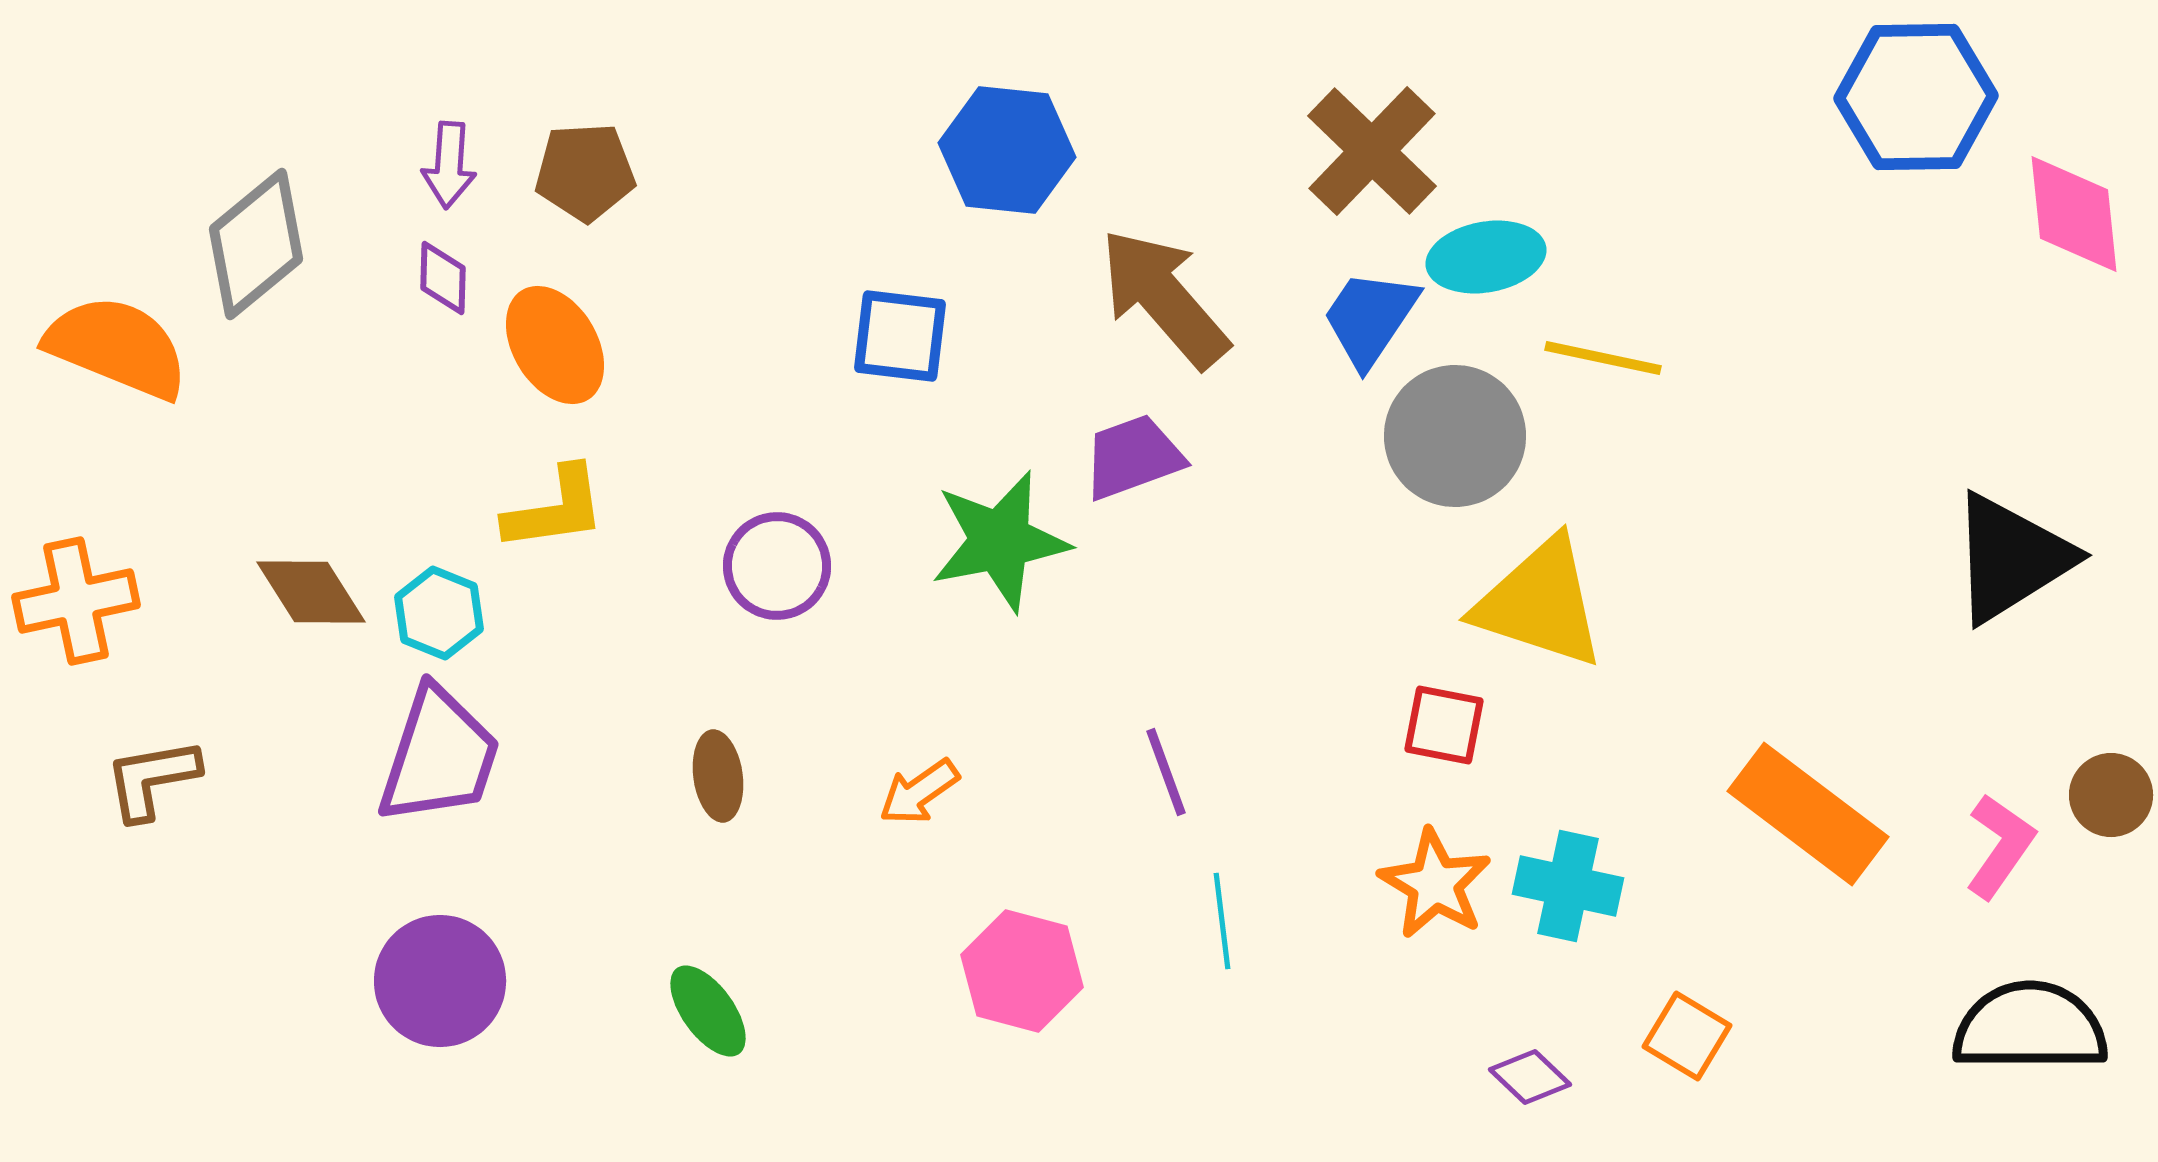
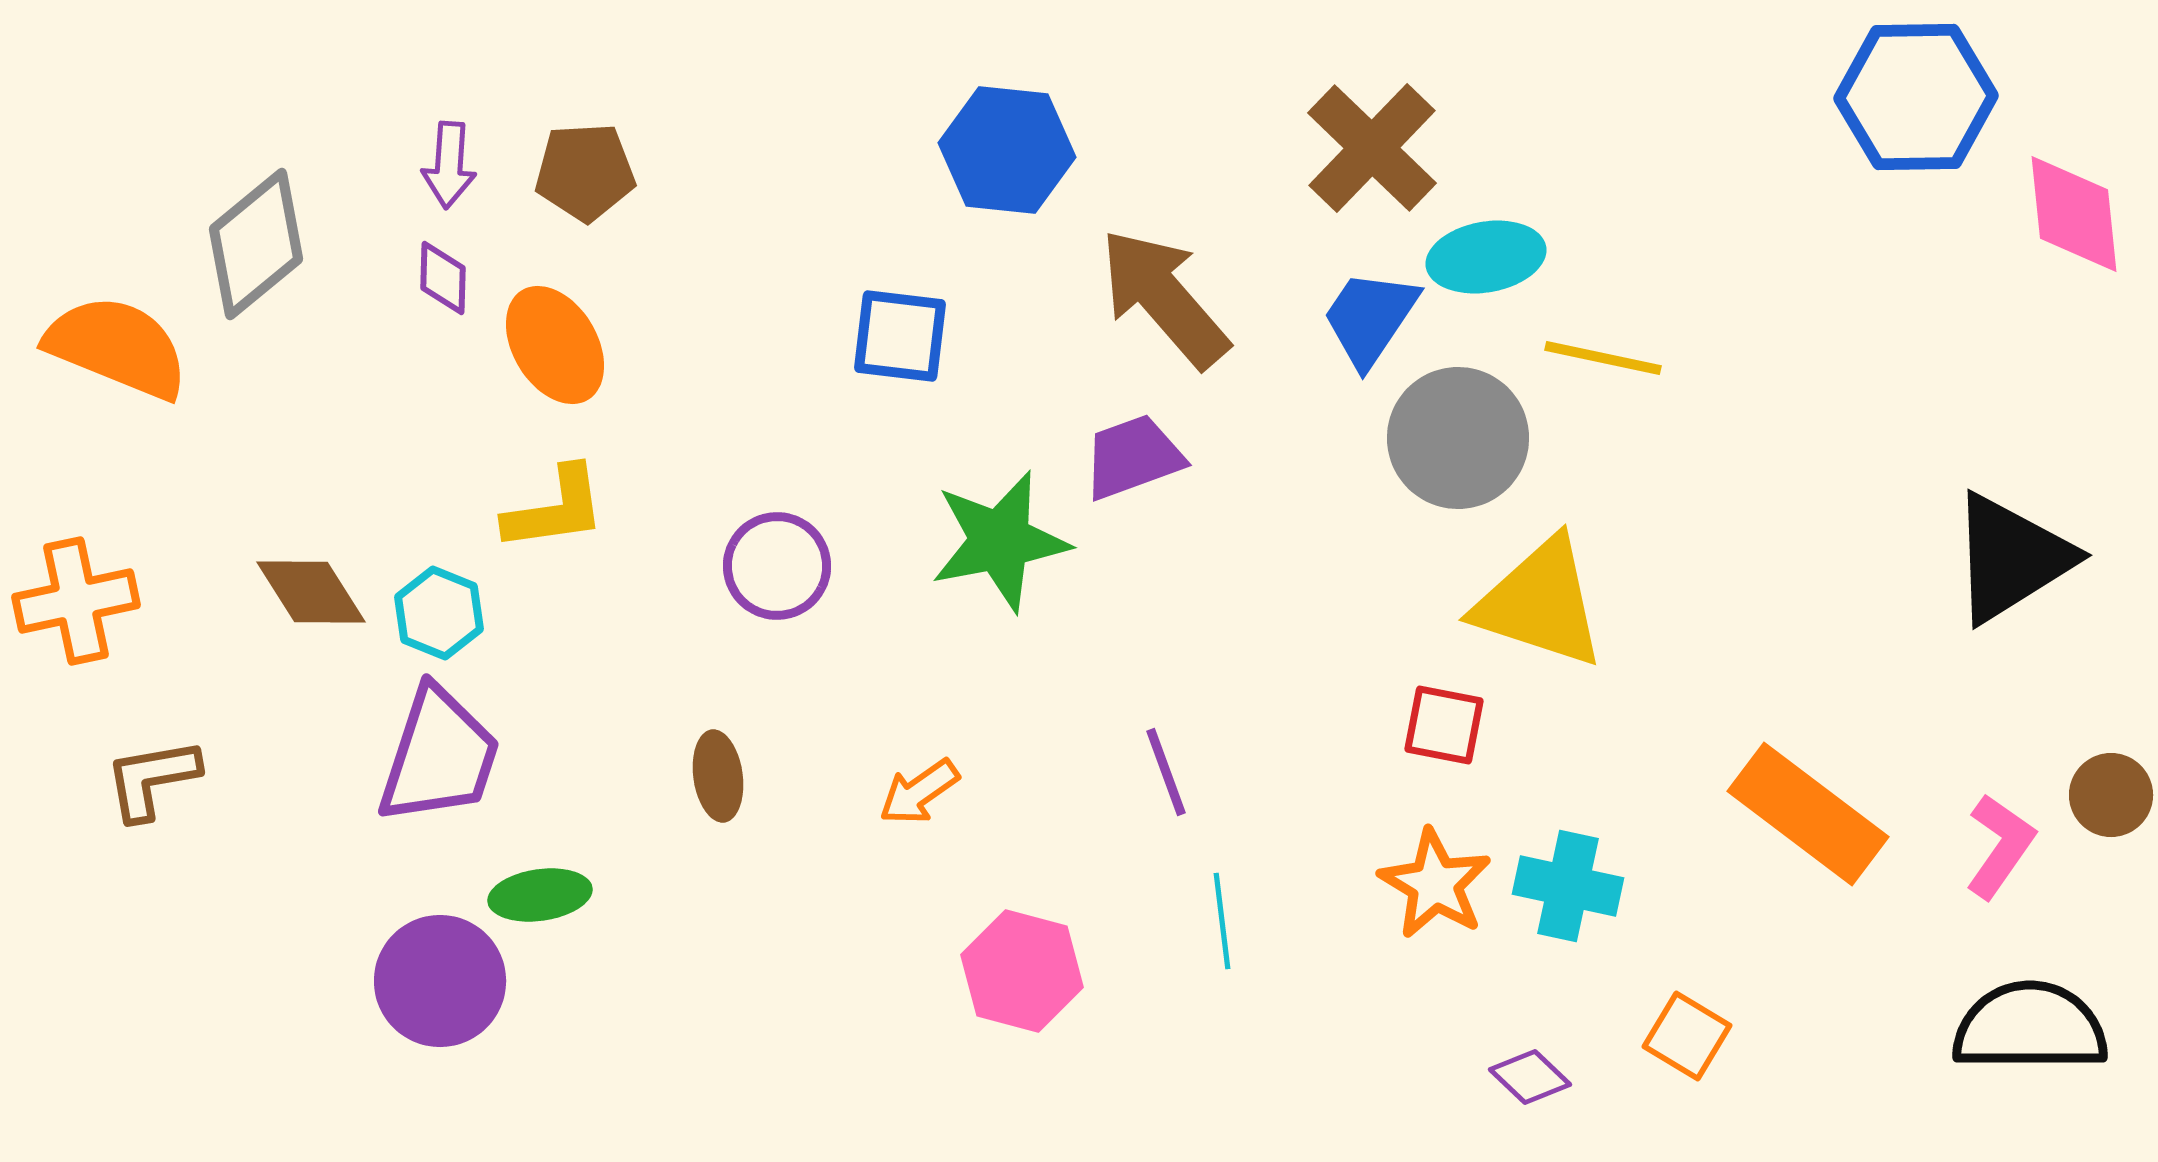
brown cross at (1372, 151): moved 3 px up
gray circle at (1455, 436): moved 3 px right, 2 px down
green ellipse at (708, 1011): moved 168 px left, 116 px up; rotated 62 degrees counterclockwise
